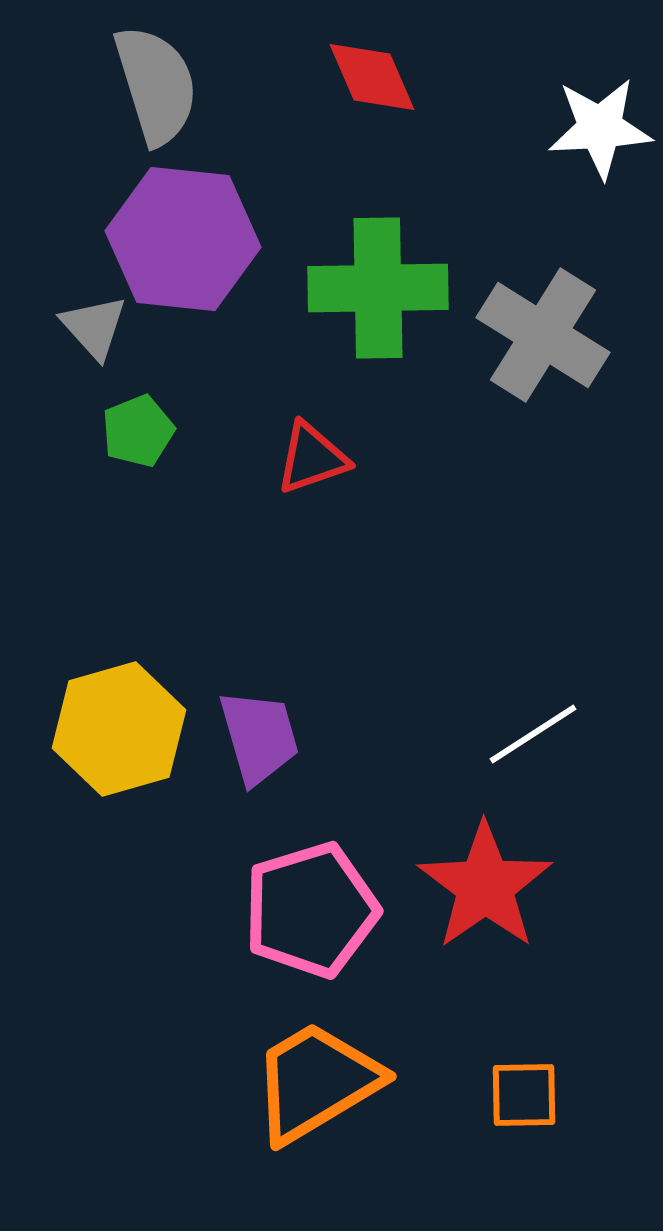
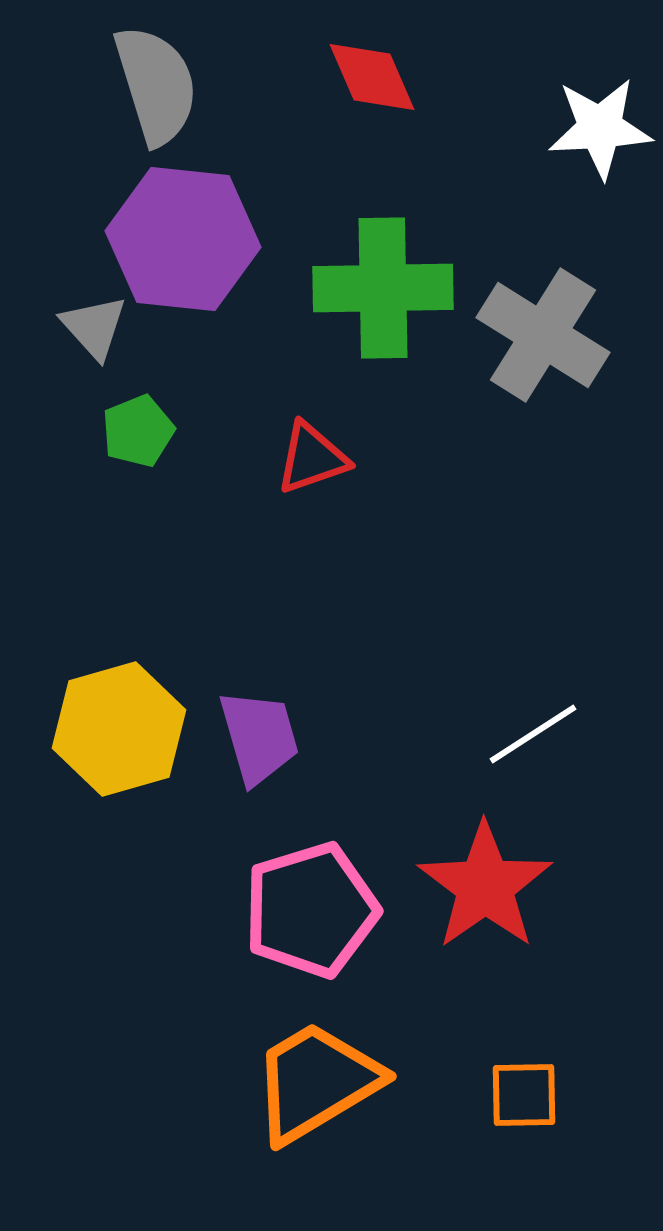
green cross: moved 5 px right
